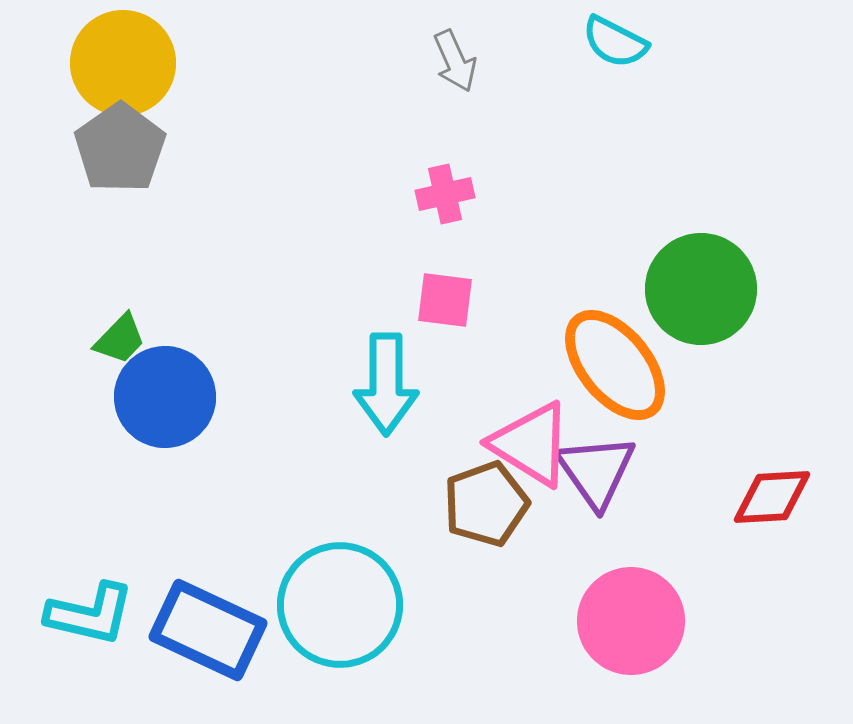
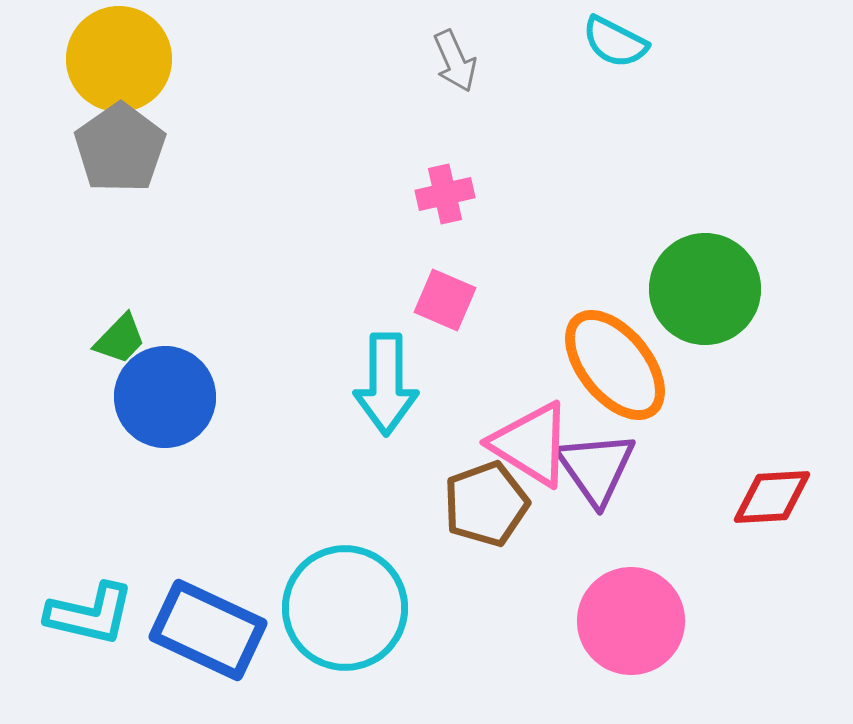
yellow circle: moved 4 px left, 4 px up
green circle: moved 4 px right
pink square: rotated 16 degrees clockwise
purple triangle: moved 3 px up
cyan circle: moved 5 px right, 3 px down
